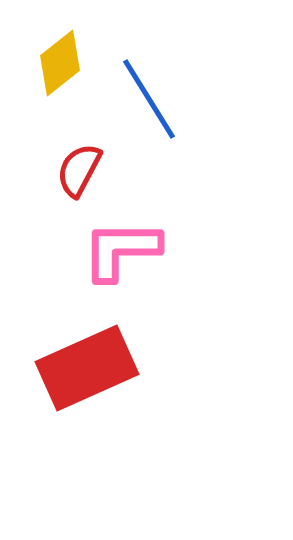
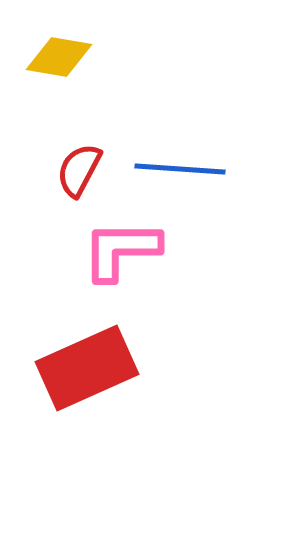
yellow diamond: moved 1 px left, 6 px up; rotated 48 degrees clockwise
blue line: moved 31 px right, 70 px down; rotated 54 degrees counterclockwise
